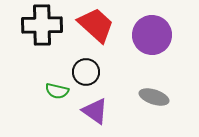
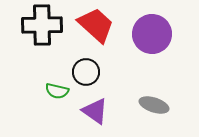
purple circle: moved 1 px up
gray ellipse: moved 8 px down
